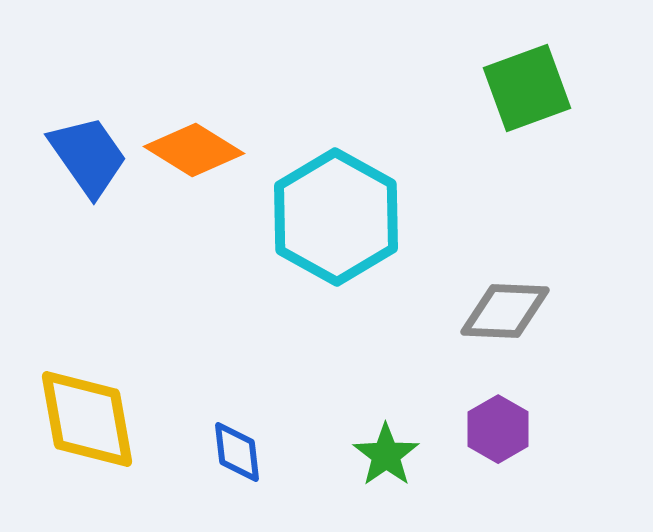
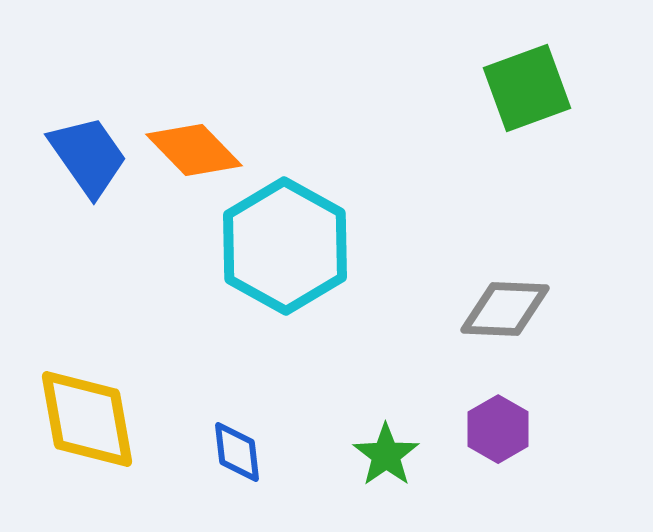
orange diamond: rotated 14 degrees clockwise
cyan hexagon: moved 51 px left, 29 px down
gray diamond: moved 2 px up
